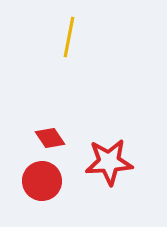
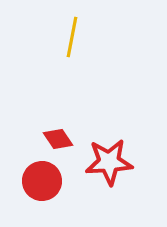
yellow line: moved 3 px right
red diamond: moved 8 px right, 1 px down
